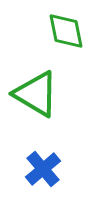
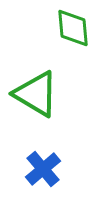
green diamond: moved 7 px right, 3 px up; rotated 6 degrees clockwise
